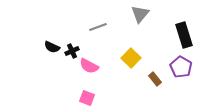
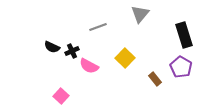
yellow square: moved 6 px left
pink square: moved 26 px left, 2 px up; rotated 21 degrees clockwise
